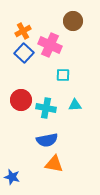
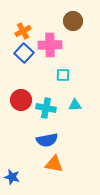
pink cross: rotated 25 degrees counterclockwise
